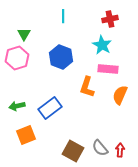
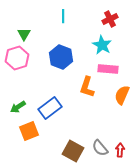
red cross: rotated 14 degrees counterclockwise
orange semicircle: moved 2 px right
green arrow: moved 1 px right, 1 px down; rotated 21 degrees counterclockwise
orange square: moved 3 px right, 4 px up
